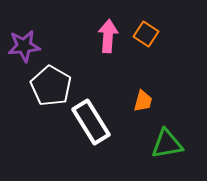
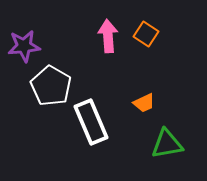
pink arrow: rotated 8 degrees counterclockwise
orange trapezoid: moved 1 px right, 2 px down; rotated 50 degrees clockwise
white rectangle: rotated 9 degrees clockwise
